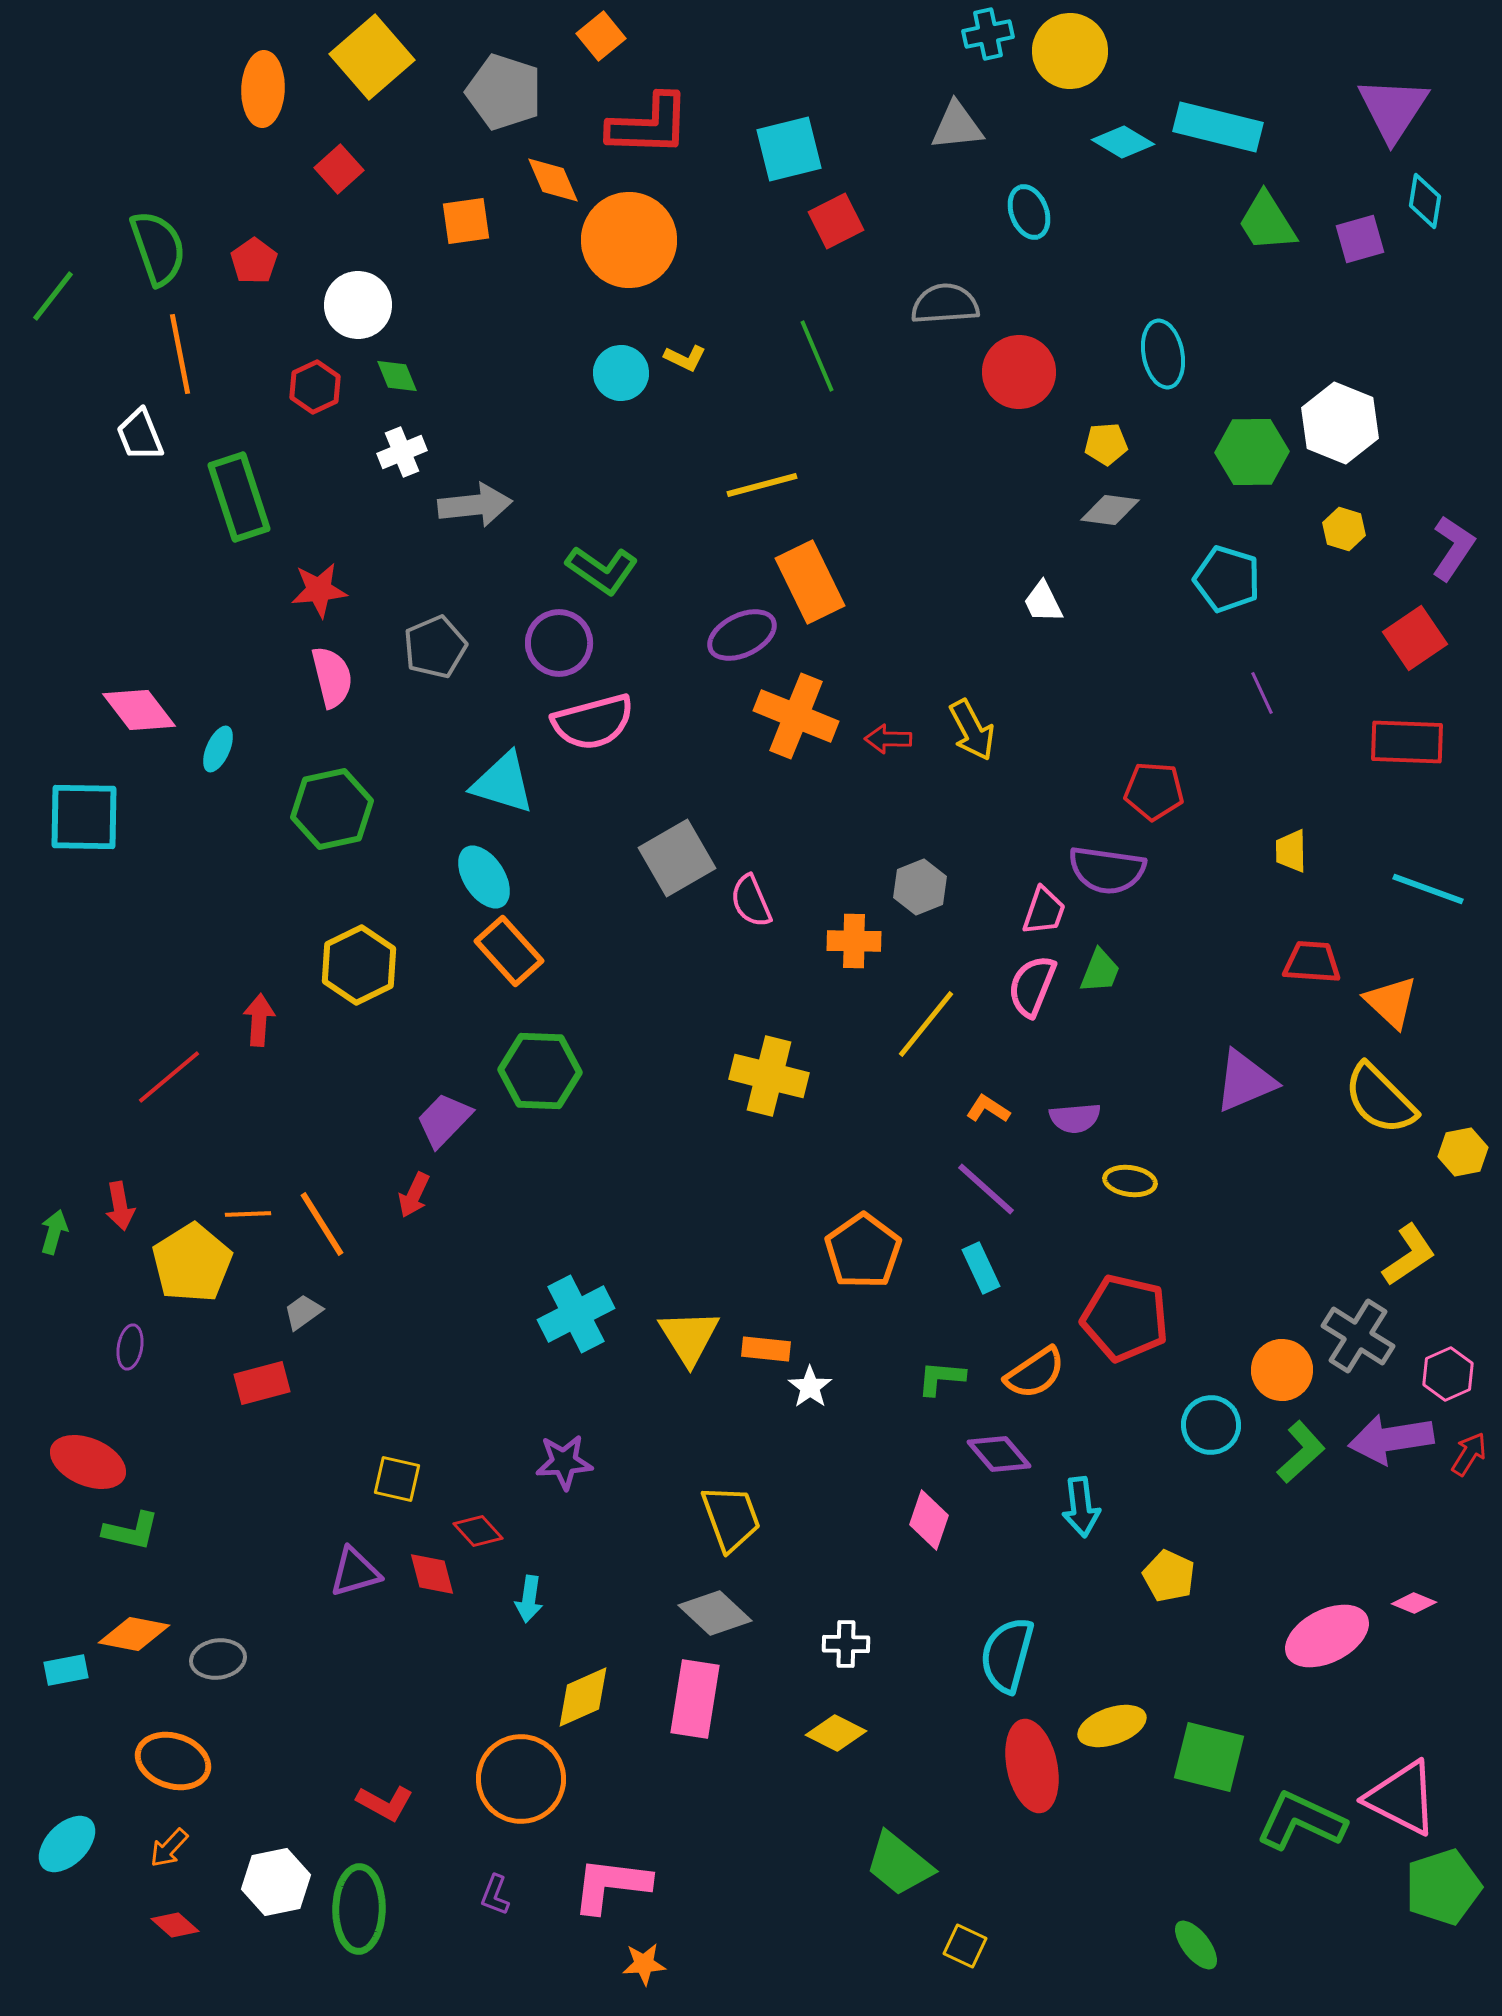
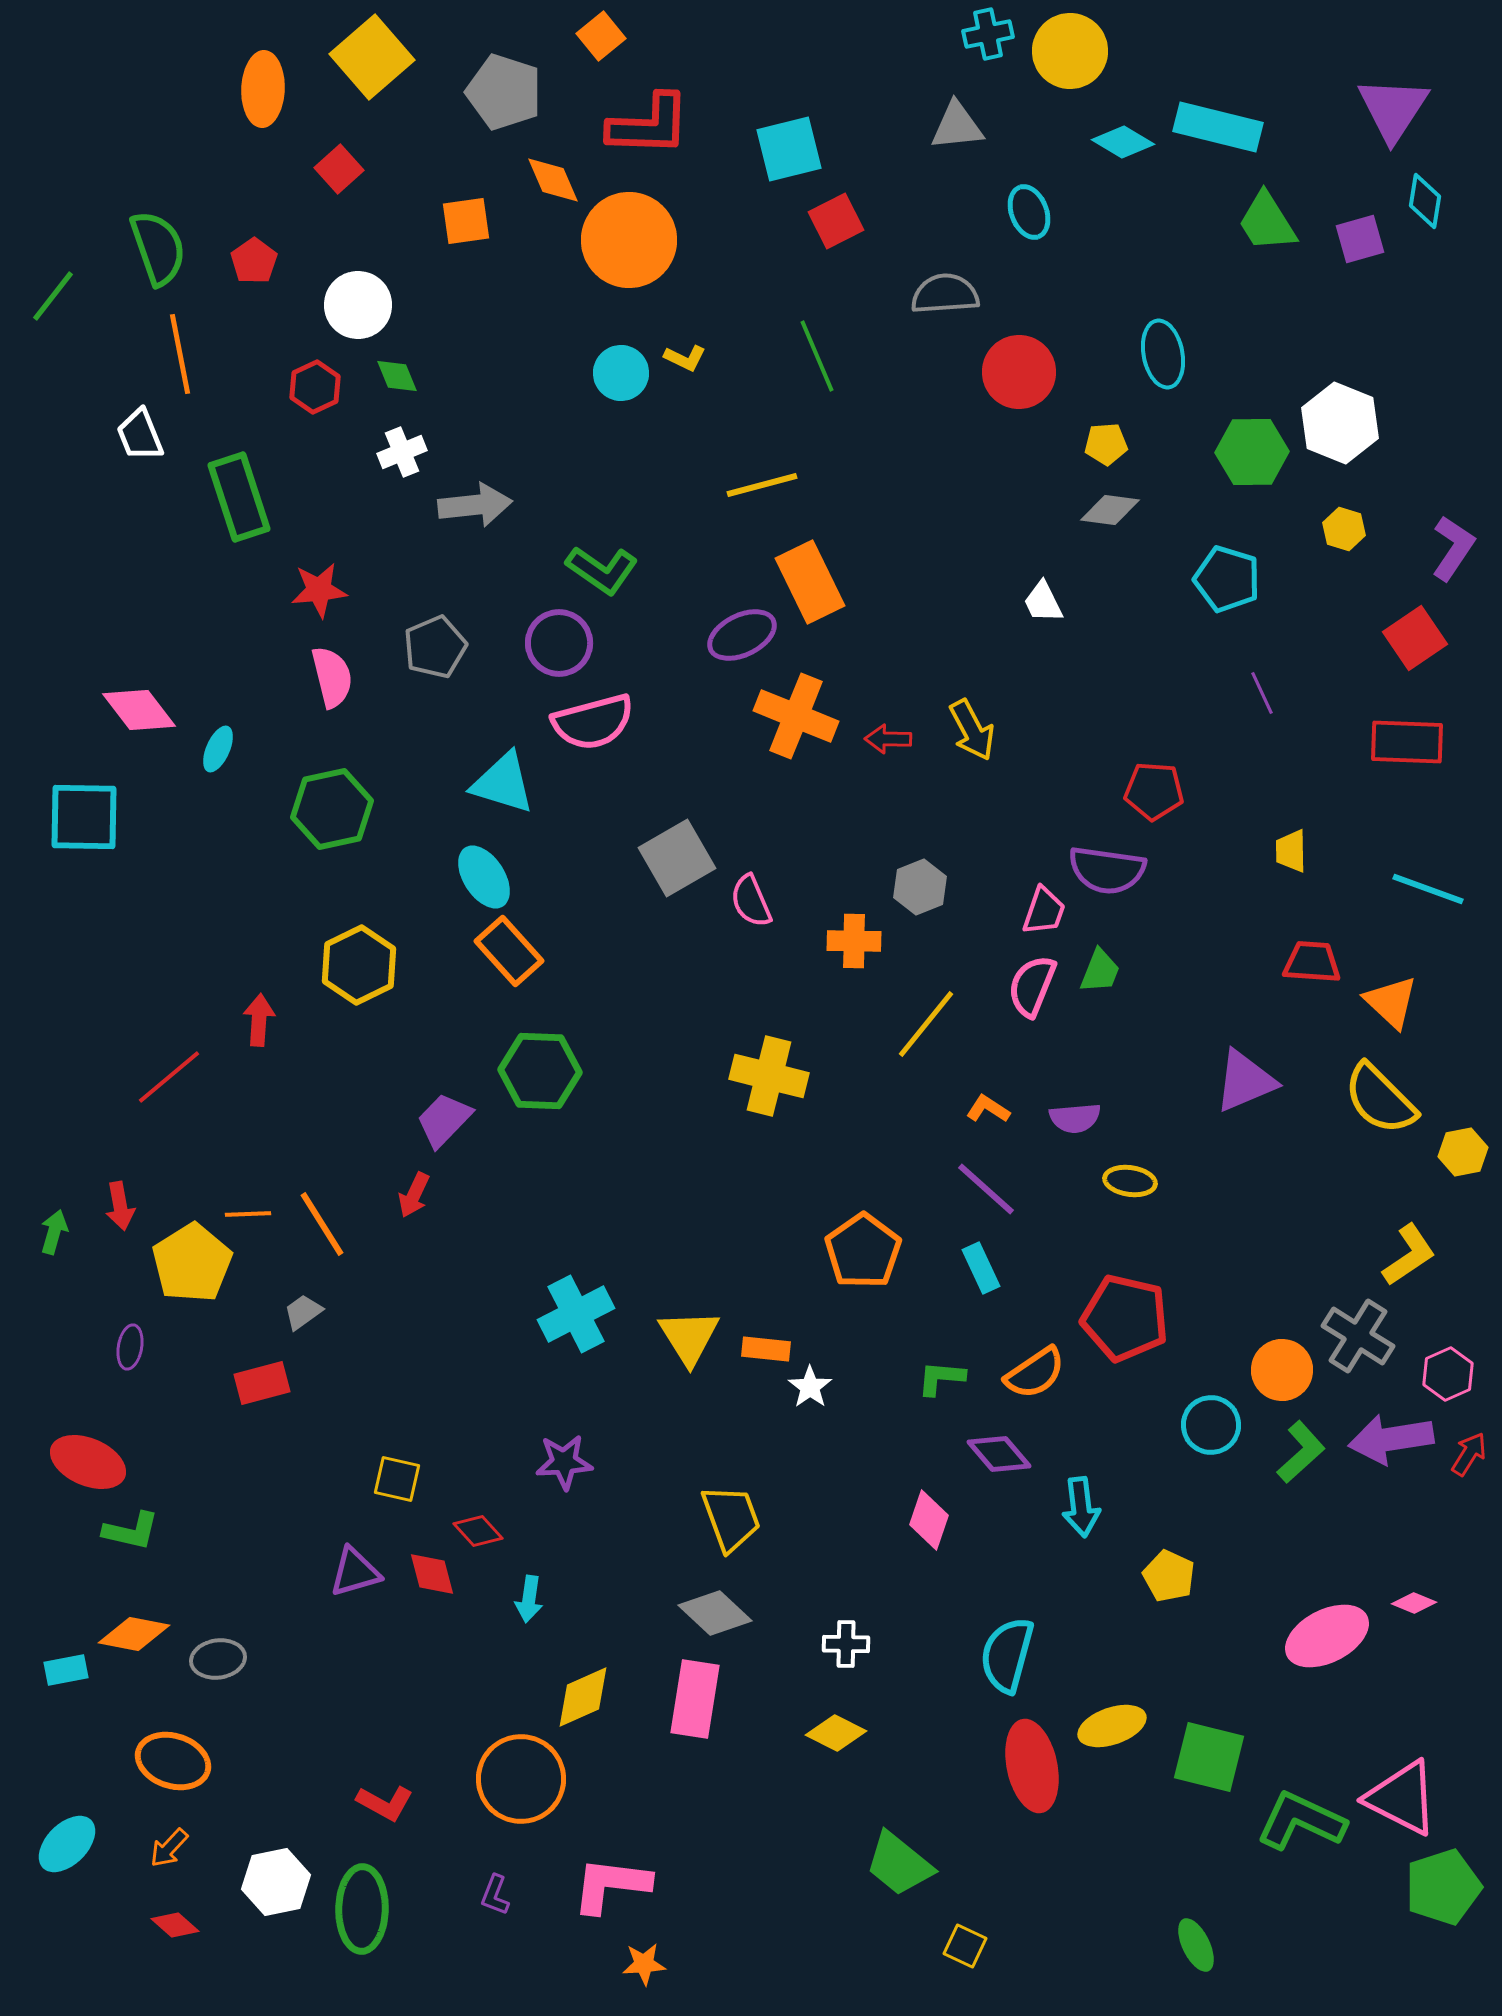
gray semicircle at (945, 304): moved 10 px up
green ellipse at (359, 1909): moved 3 px right
green ellipse at (1196, 1945): rotated 12 degrees clockwise
